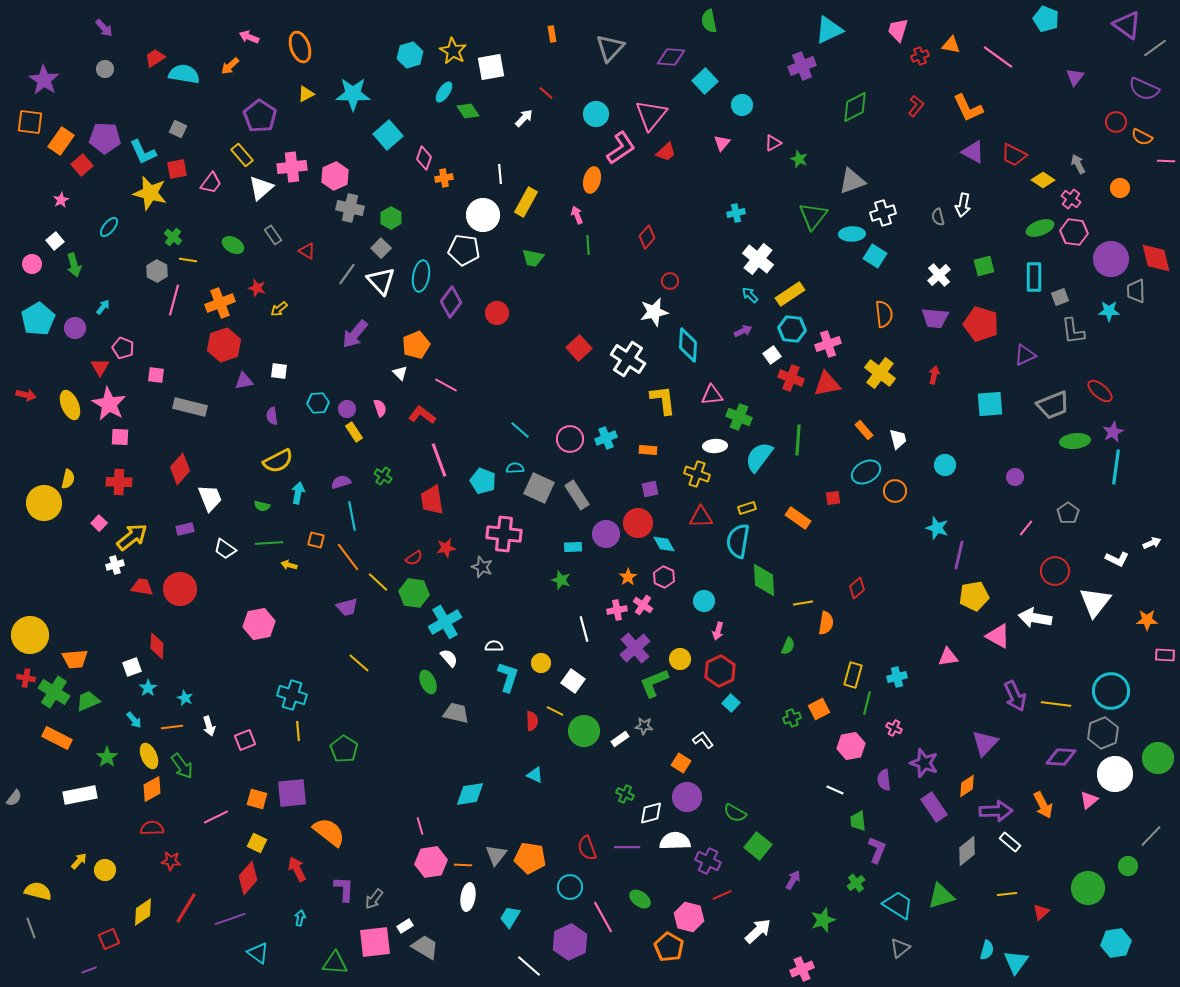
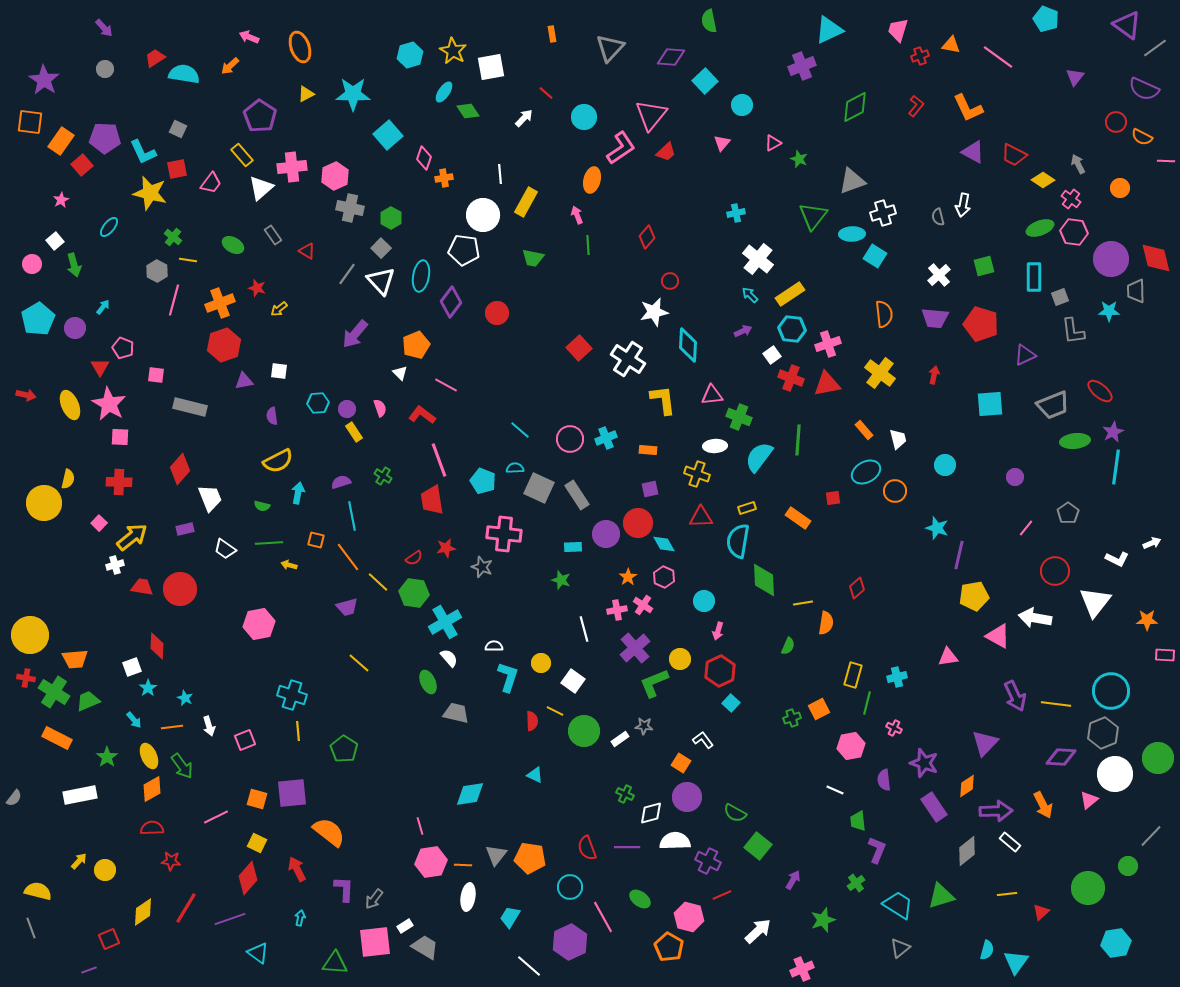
cyan circle at (596, 114): moved 12 px left, 3 px down
